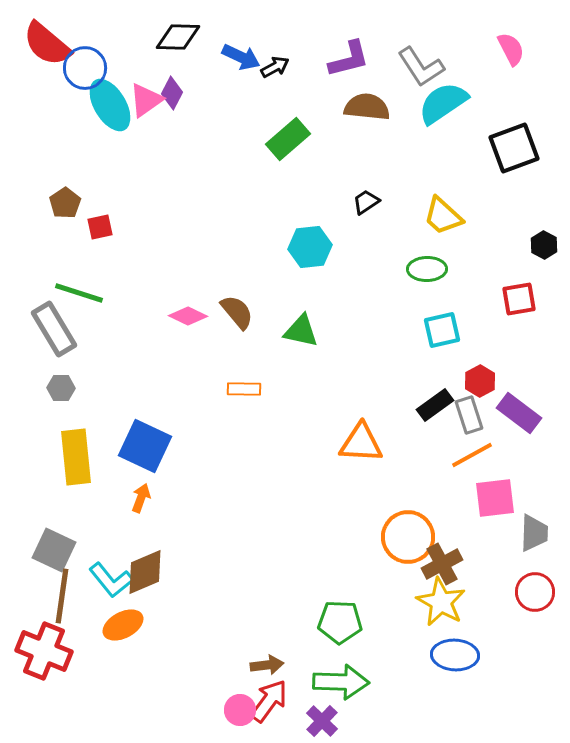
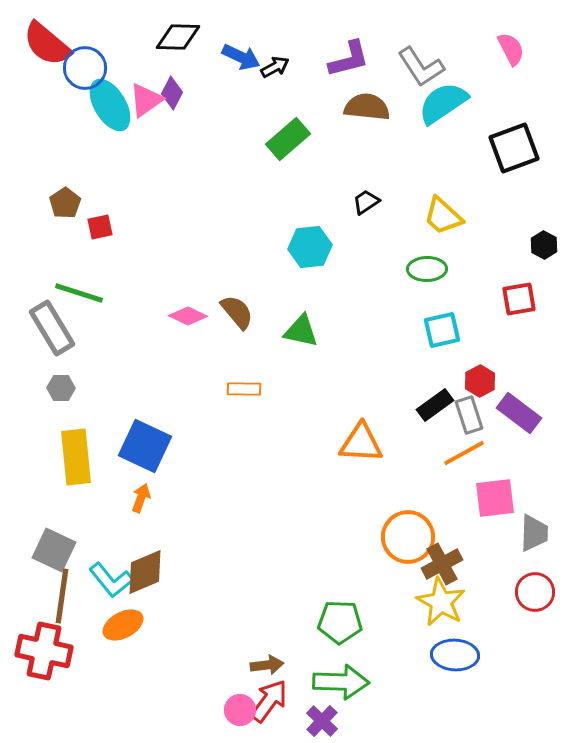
gray rectangle at (54, 329): moved 2 px left, 1 px up
orange line at (472, 455): moved 8 px left, 2 px up
red cross at (44, 651): rotated 10 degrees counterclockwise
